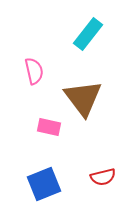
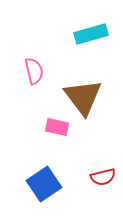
cyan rectangle: moved 3 px right; rotated 36 degrees clockwise
brown triangle: moved 1 px up
pink rectangle: moved 8 px right
blue square: rotated 12 degrees counterclockwise
